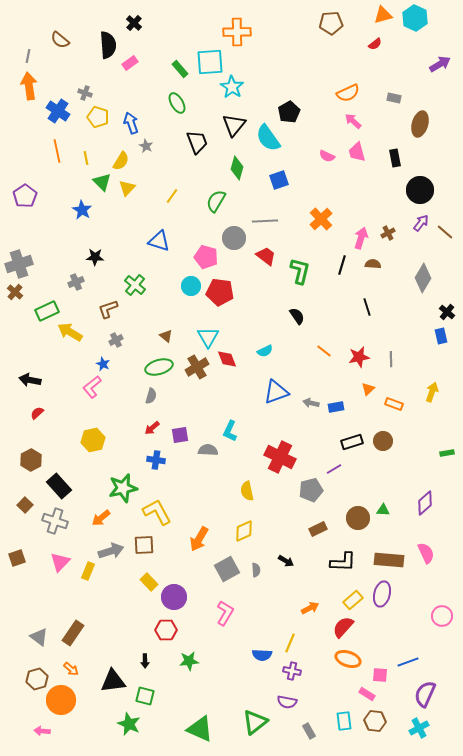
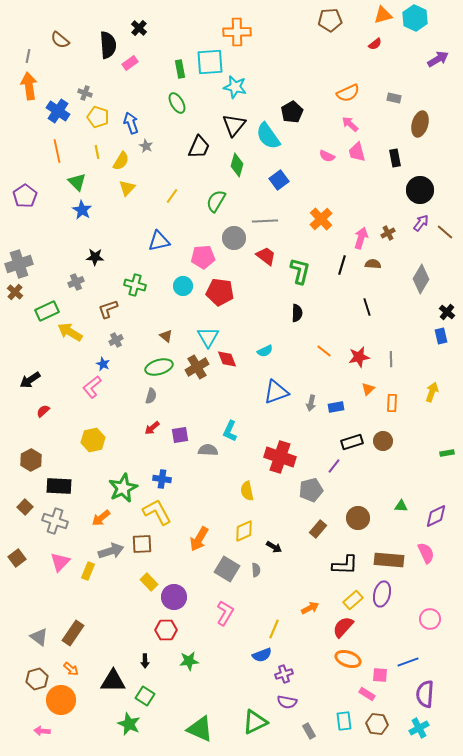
black cross at (134, 23): moved 5 px right, 5 px down
brown pentagon at (331, 23): moved 1 px left, 3 px up
purple arrow at (440, 64): moved 2 px left, 5 px up
green rectangle at (180, 69): rotated 30 degrees clockwise
cyan star at (232, 87): moved 3 px right; rotated 20 degrees counterclockwise
black pentagon at (289, 112): moved 3 px right
pink arrow at (353, 121): moved 3 px left, 3 px down
cyan semicircle at (268, 138): moved 2 px up
black trapezoid at (197, 142): moved 2 px right, 5 px down; rotated 45 degrees clockwise
yellow line at (86, 158): moved 11 px right, 6 px up
green diamond at (237, 168): moved 3 px up
blue square at (279, 180): rotated 18 degrees counterclockwise
green triangle at (102, 182): moved 25 px left
blue triangle at (159, 241): rotated 30 degrees counterclockwise
pink pentagon at (206, 257): moved 3 px left; rotated 20 degrees counterclockwise
gray diamond at (423, 278): moved 2 px left, 1 px down
green cross at (135, 285): rotated 25 degrees counterclockwise
cyan circle at (191, 286): moved 8 px left
black semicircle at (297, 316): moved 3 px up; rotated 36 degrees clockwise
black arrow at (30, 380): rotated 45 degrees counterclockwise
gray arrow at (311, 403): rotated 91 degrees counterclockwise
orange rectangle at (394, 404): moved 2 px left, 1 px up; rotated 72 degrees clockwise
red semicircle at (37, 413): moved 6 px right, 2 px up
red cross at (280, 457): rotated 8 degrees counterclockwise
blue cross at (156, 460): moved 6 px right, 19 px down
purple line at (334, 469): moved 3 px up; rotated 21 degrees counterclockwise
black rectangle at (59, 486): rotated 45 degrees counterclockwise
green star at (123, 488): rotated 12 degrees counterclockwise
purple diamond at (425, 503): moved 11 px right, 13 px down; rotated 15 degrees clockwise
brown square at (25, 505): moved 2 px down
green triangle at (383, 510): moved 18 px right, 4 px up
brown rectangle at (318, 529): rotated 24 degrees counterclockwise
brown square at (144, 545): moved 2 px left, 1 px up
brown square at (17, 558): rotated 18 degrees counterclockwise
black arrow at (286, 561): moved 12 px left, 14 px up
black L-shape at (343, 562): moved 2 px right, 3 px down
gray square at (227, 569): rotated 30 degrees counterclockwise
pink circle at (442, 616): moved 12 px left, 3 px down
yellow line at (290, 643): moved 16 px left, 14 px up
blue semicircle at (262, 655): rotated 24 degrees counterclockwise
purple cross at (292, 671): moved 8 px left, 3 px down; rotated 30 degrees counterclockwise
black triangle at (113, 681): rotated 8 degrees clockwise
purple semicircle at (425, 694): rotated 20 degrees counterclockwise
green square at (145, 696): rotated 18 degrees clockwise
brown hexagon at (375, 721): moved 2 px right, 3 px down
green triangle at (255, 722): rotated 12 degrees clockwise
